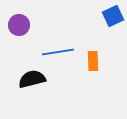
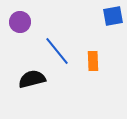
blue square: rotated 15 degrees clockwise
purple circle: moved 1 px right, 3 px up
blue line: moved 1 px left, 1 px up; rotated 60 degrees clockwise
